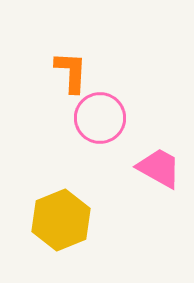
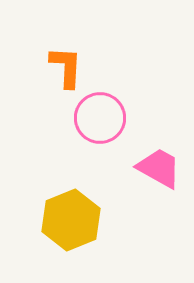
orange L-shape: moved 5 px left, 5 px up
yellow hexagon: moved 10 px right
